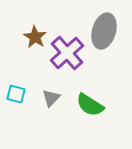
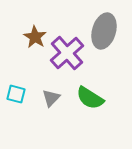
green semicircle: moved 7 px up
